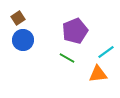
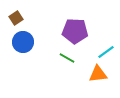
brown square: moved 2 px left
purple pentagon: rotated 25 degrees clockwise
blue circle: moved 2 px down
